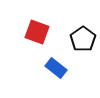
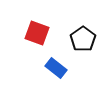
red square: moved 1 px down
